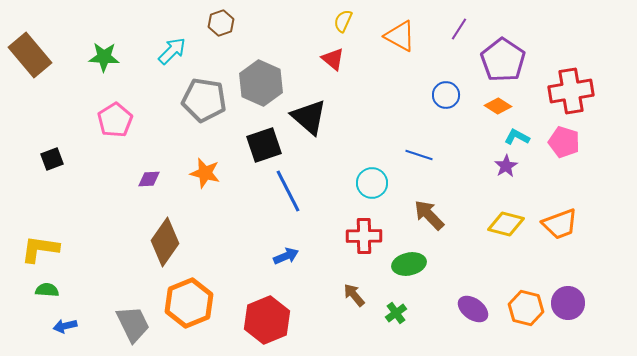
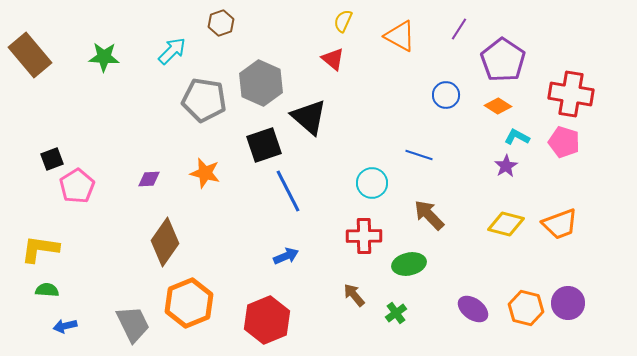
red cross at (571, 91): moved 3 px down; rotated 18 degrees clockwise
pink pentagon at (115, 120): moved 38 px left, 66 px down
